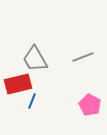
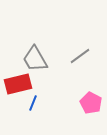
gray line: moved 3 px left, 1 px up; rotated 15 degrees counterclockwise
blue line: moved 1 px right, 2 px down
pink pentagon: moved 1 px right, 2 px up
